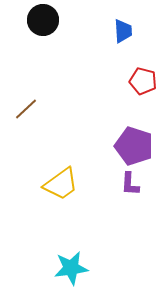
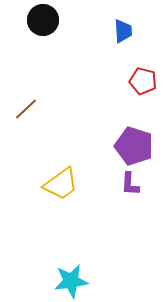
cyan star: moved 13 px down
